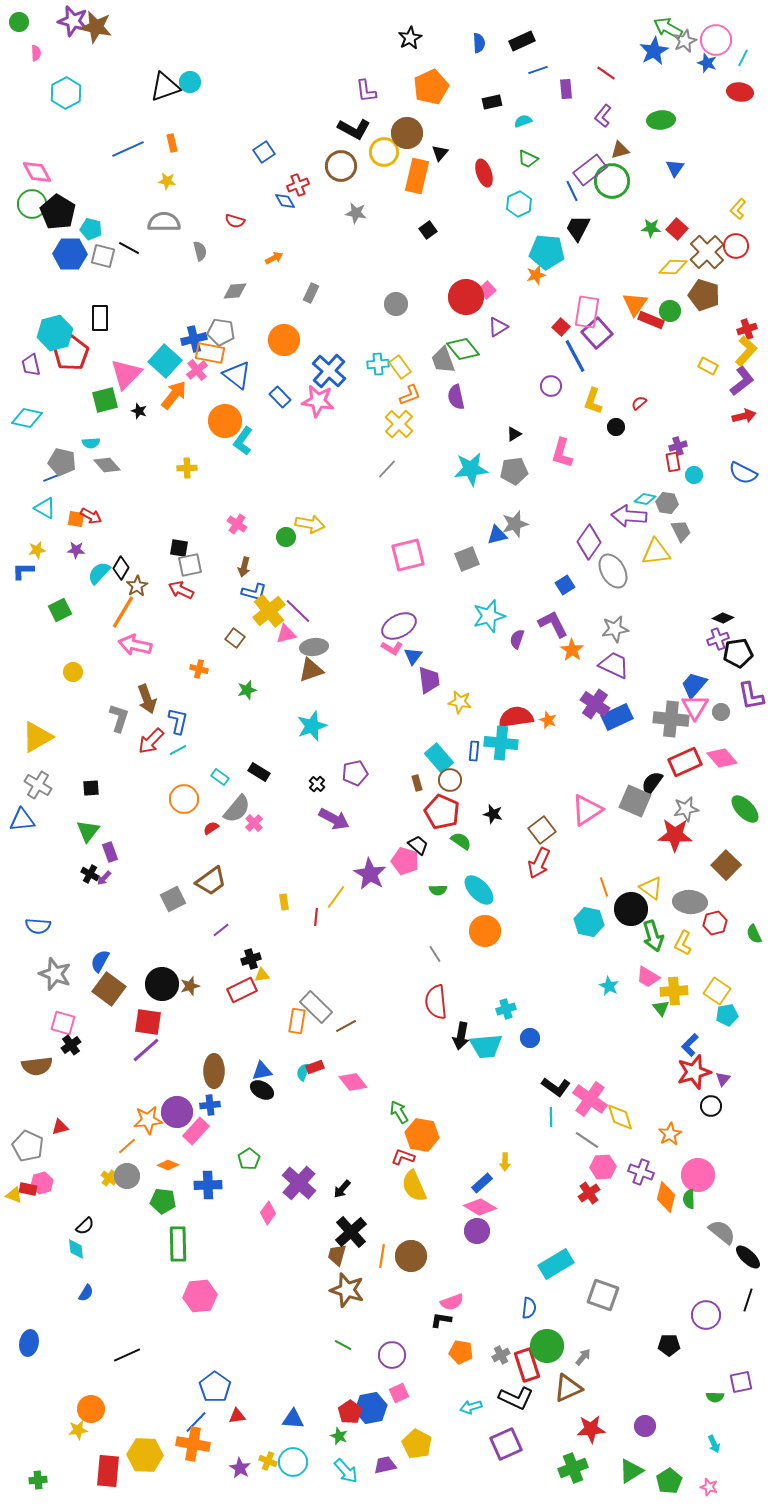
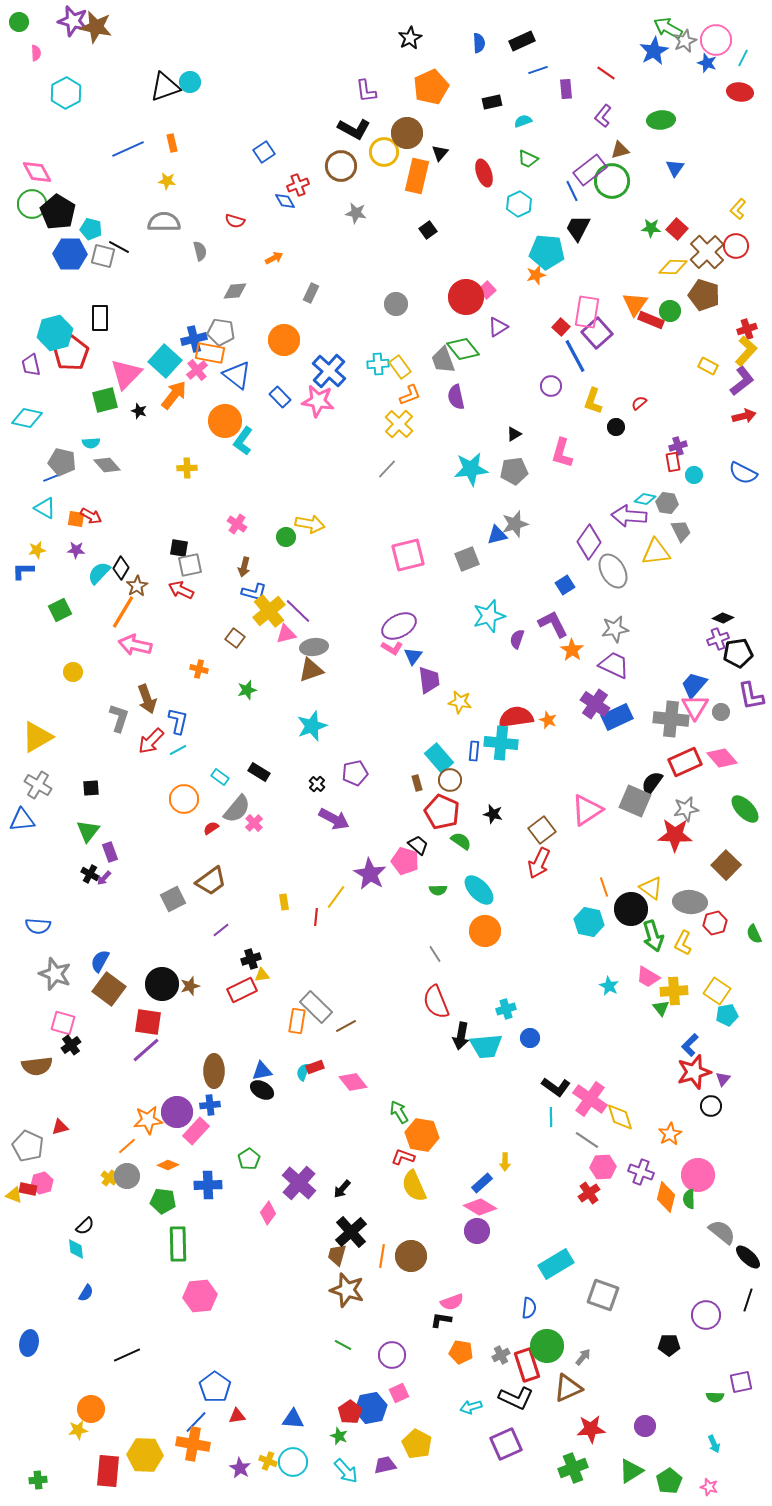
black line at (129, 248): moved 10 px left, 1 px up
red semicircle at (436, 1002): rotated 16 degrees counterclockwise
